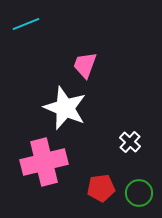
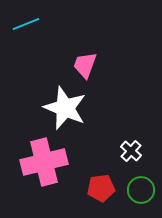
white cross: moved 1 px right, 9 px down
green circle: moved 2 px right, 3 px up
